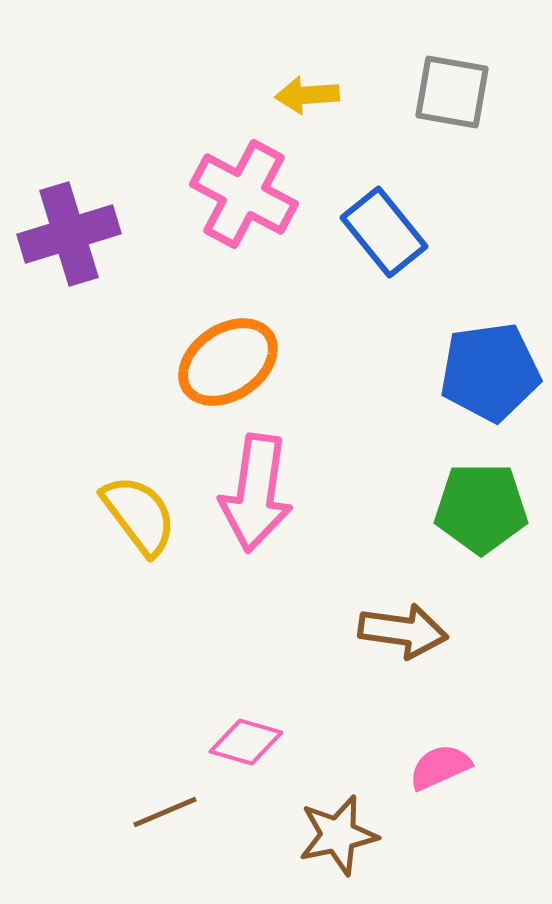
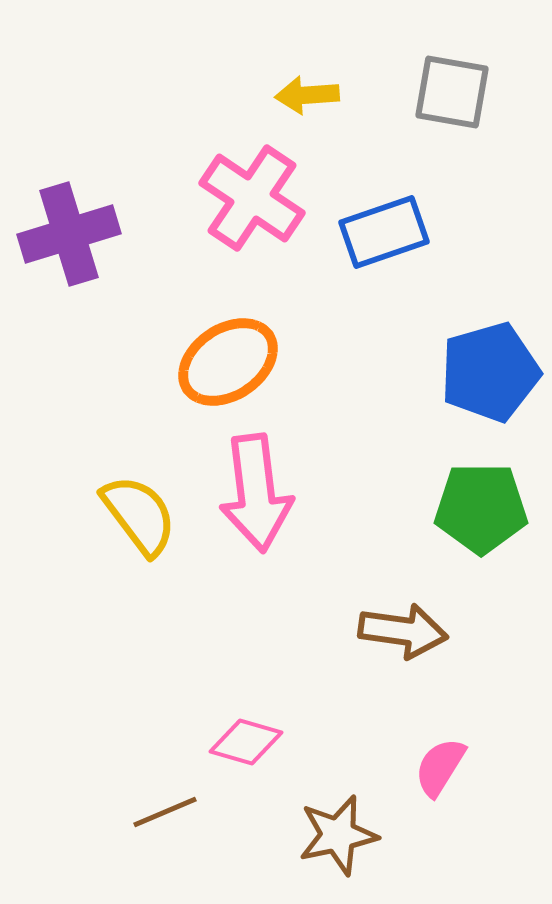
pink cross: moved 8 px right, 4 px down; rotated 6 degrees clockwise
blue rectangle: rotated 70 degrees counterclockwise
blue pentagon: rotated 8 degrees counterclockwise
pink arrow: rotated 15 degrees counterclockwise
pink semicircle: rotated 34 degrees counterclockwise
